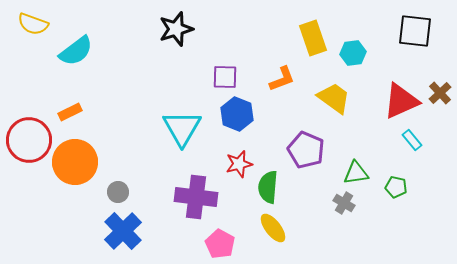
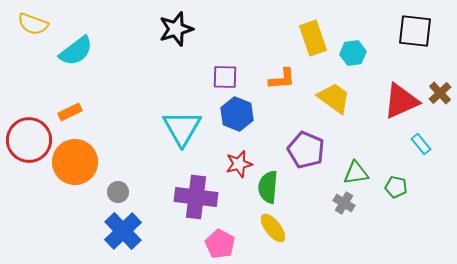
orange L-shape: rotated 16 degrees clockwise
cyan rectangle: moved 9 px right, 4 px down
